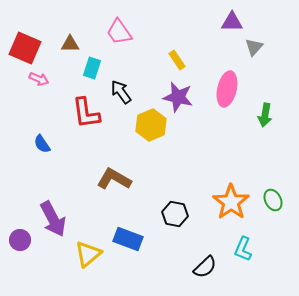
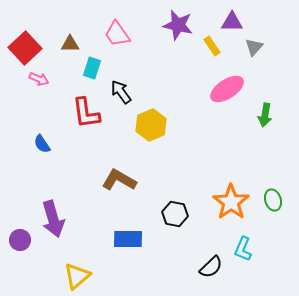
pink trapezoid: moved 2 px left, 2 px down
red square: rotated 24 degrees clockwise
yellow rectangle: moved 35 px right, 14 px up
pink ellipse: rotated 44 degrees clockwise
purple star: moved 72 px up
brown L-shape: moved 5 px right, 1 px down
green ellipse: rotated 10 degrees clockwise
purple arrow: rotated 12 degrees clockwise
blue rectangle: rotated 20 degrees counterclockwise
yellow triangle: moved 11 px left, 22 px down
black semicircle: moved 6 px right
